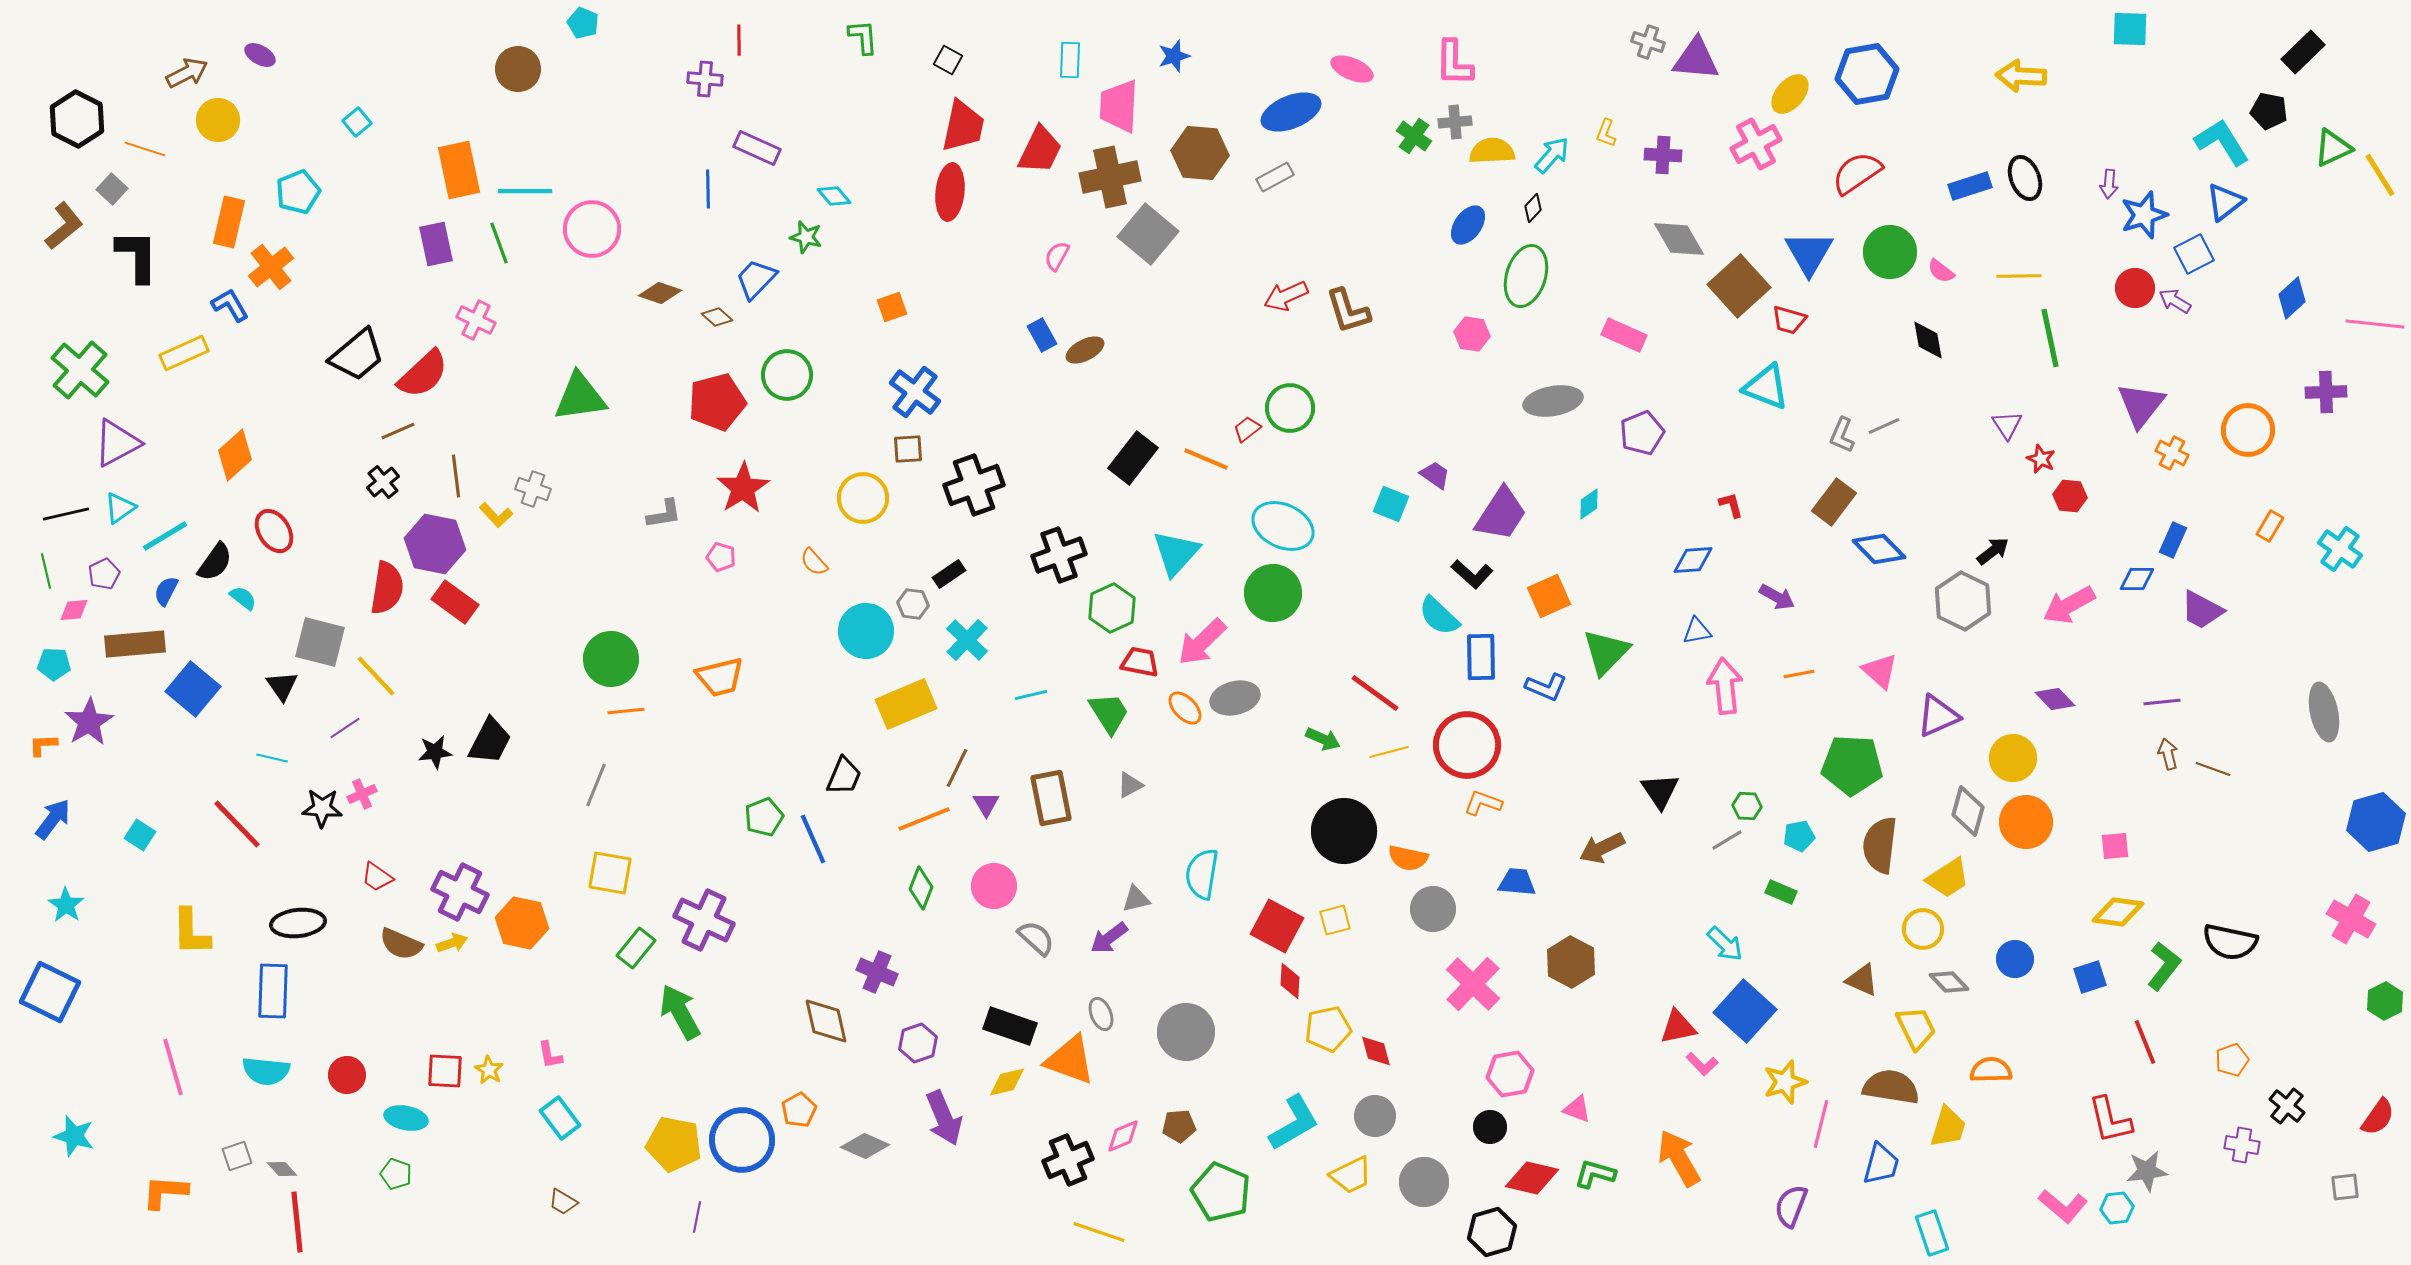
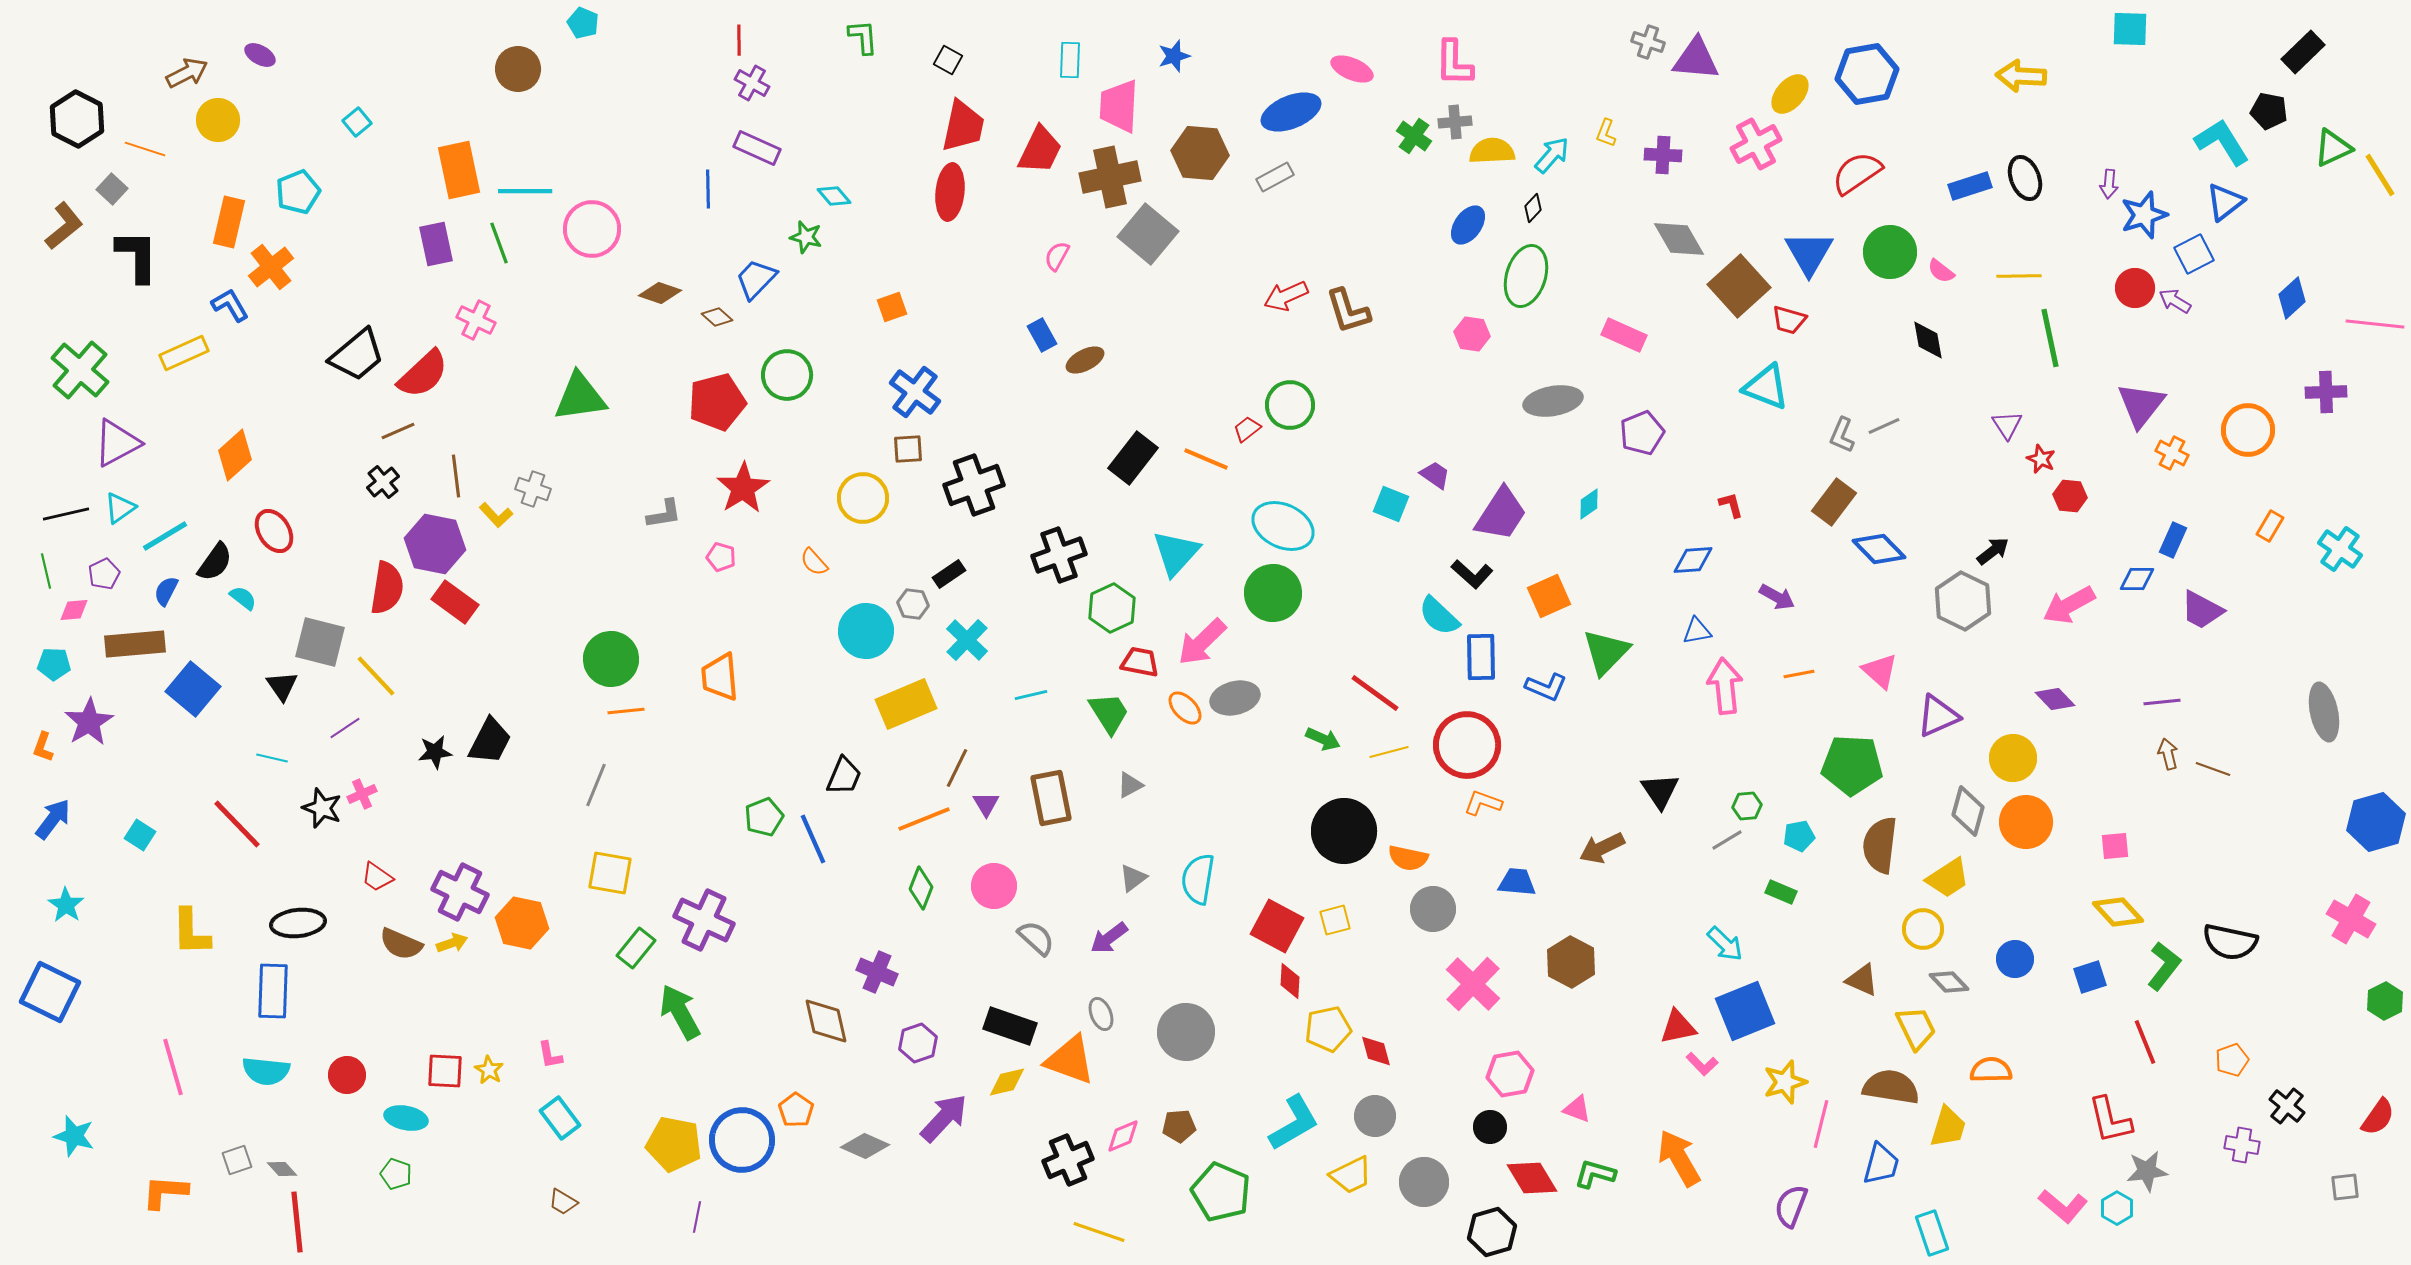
purple cross at (705, 79): moved 47 px right, 4 px down; rotated 24 degrees clockwise
brown ellipse at (1085, 350): moved 10 px down
green circle at (1290, 408): moved 3 px up
orange trapezoid at (720, 677): rotated 99 degrees clockwise
orange L-shape at (43, 745): moved 2 px down; rotated 68 degrees counterclockwise
green hexagon at (1747, 806): rotated 8 degrees counterclockwise
black star at (322, 808): rotated 18 degrees clockwise
cyan semicircle at (1202, 874): moved 4 px left, 5 px down
gray triangle at (1136, 899): moved 3 px left, 21 px up; rotated 24 degrees counterclockwise
yellow diamond at (2118, 912): rotated 39 degrees clockwise
blue square at (1745, 1011): rotated 26 degrees clockwise
orange pentagon at (799, 1110): moved 3 px left; rotated 8 degrees counterclockwise
purple arrow at (944, 1118): rotated 114 degrees counterclockwise
gray square at (237, 1156): moved 4 px down
red diamond at (1532, 1178): rotated 46 degrees clockwise
cyan hexagon at (2117, 1208): rotated 24 degrees counterclockwise
